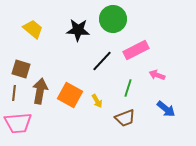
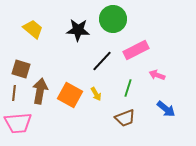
yellow arrow: moved 1 px left, 7 px up
